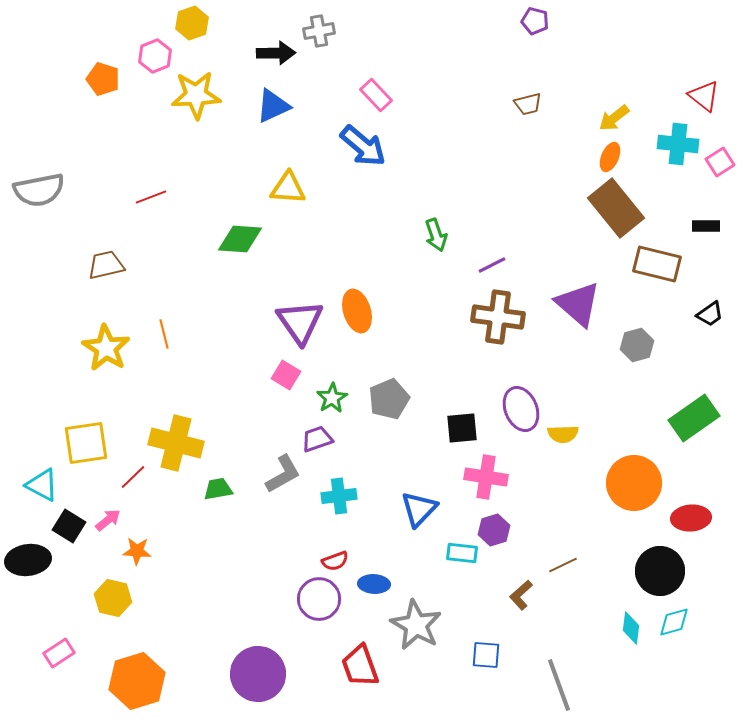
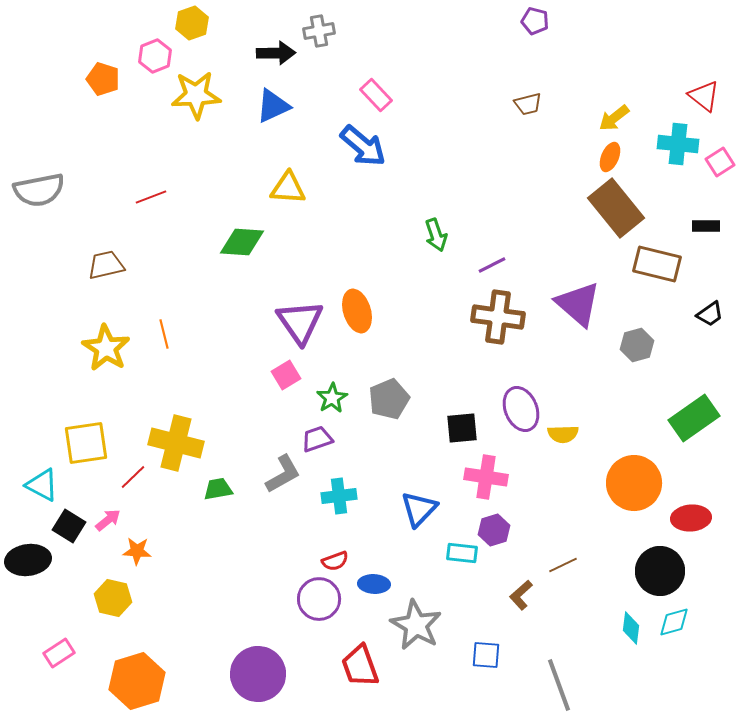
green diamond at (240, 239): moved 2 px right, 3 px down
pink square at (286, 375): rotated 28 degrees clockwise
